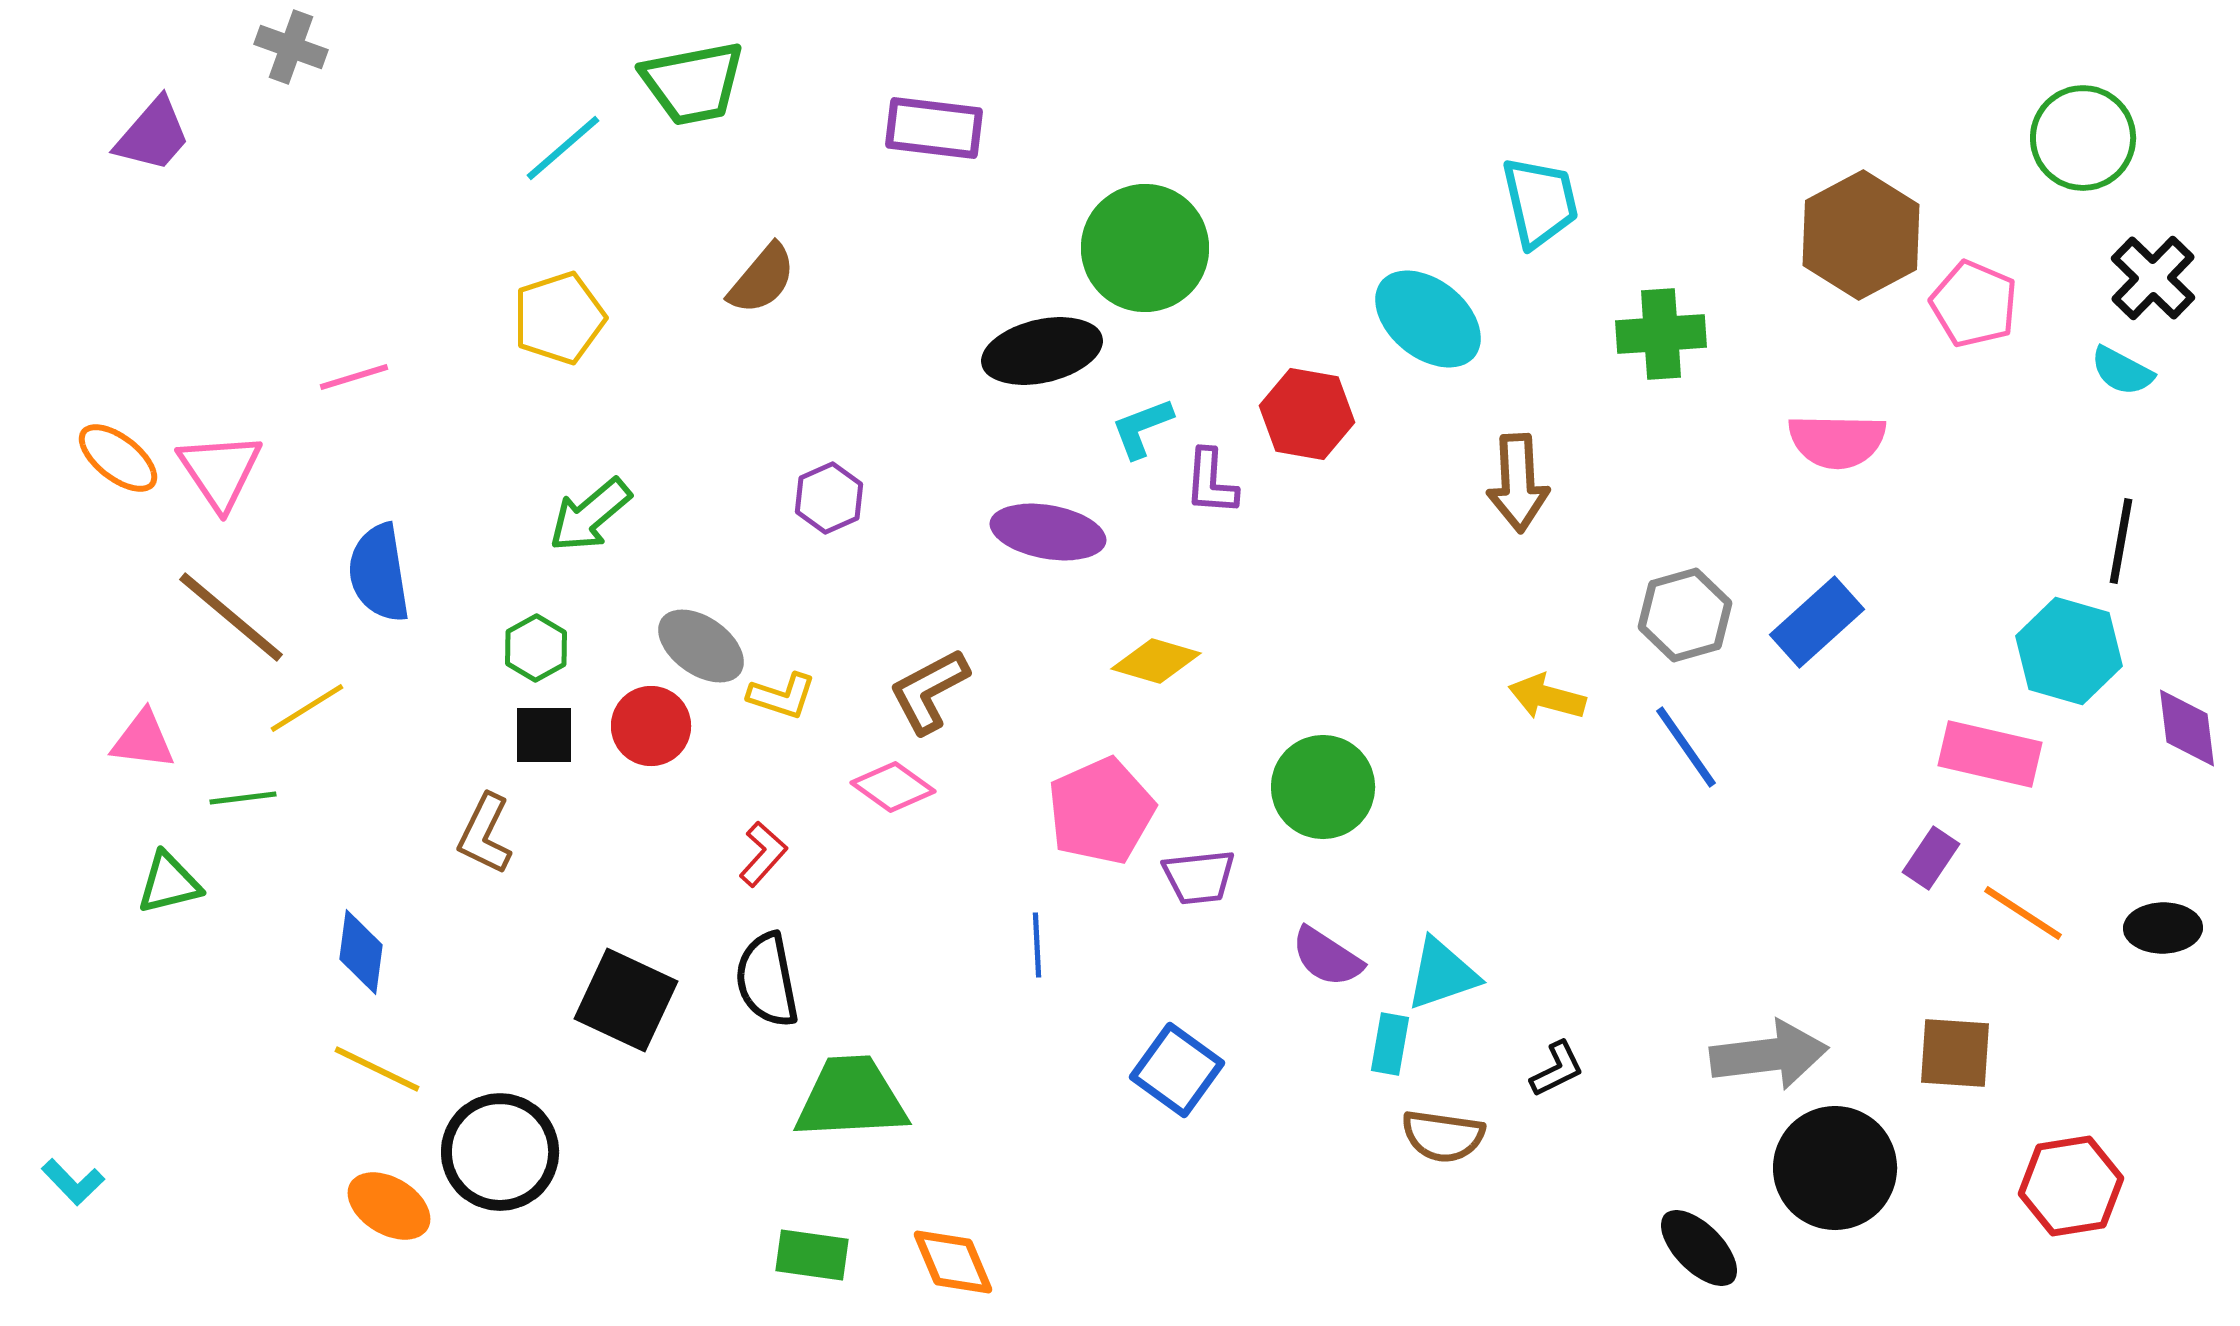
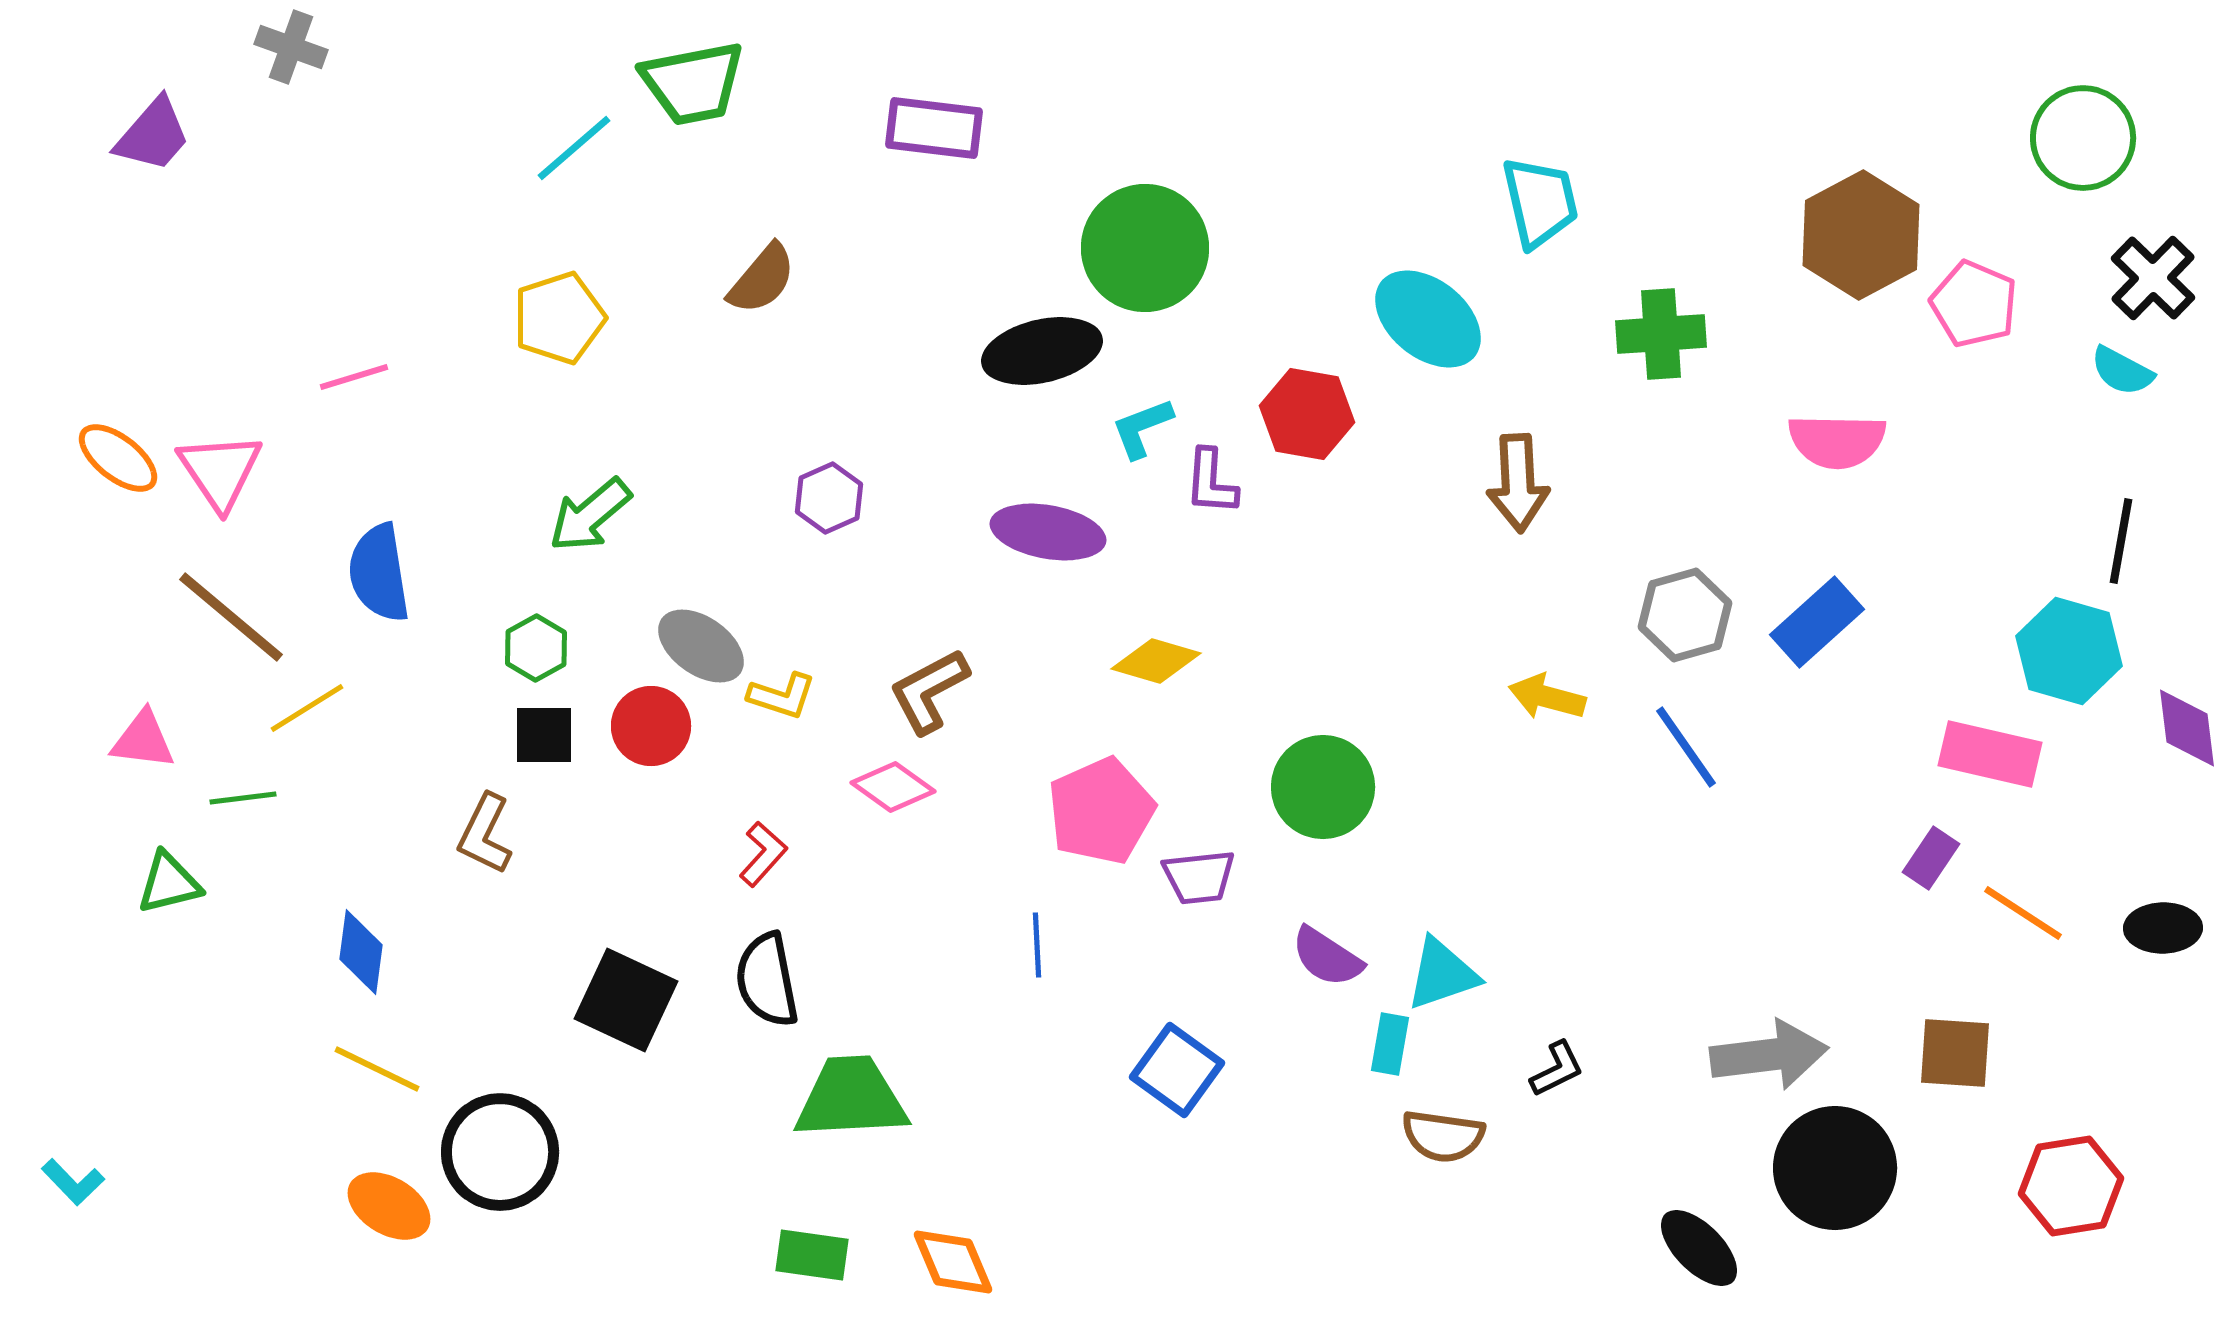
cyan line at (563, 148): moved 11 px right
